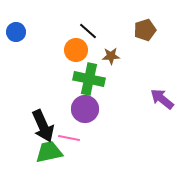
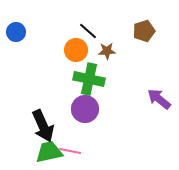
brown pentagon: moved 1 px left, 1 px down
brown star: moved 4 px left, 5 px up
purple arrow: moved 3 px left
pink line: moved 1 px right, 13 px down
